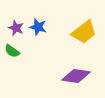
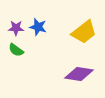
purple star: rotated 21 degrees counterclockwise
green semicircle: moved 4 px right, 1 px up
purple diamond: moved 3 px right, 2 px up
